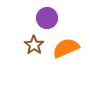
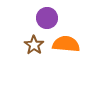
orange semicircle: moved 4 px up; rotated 28 degrees clockwise
